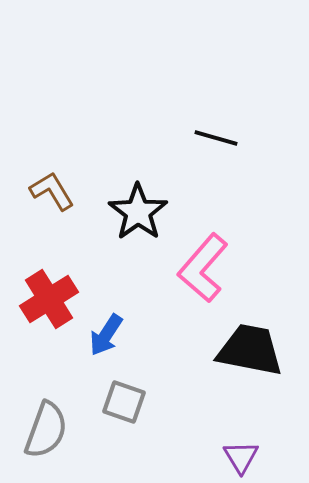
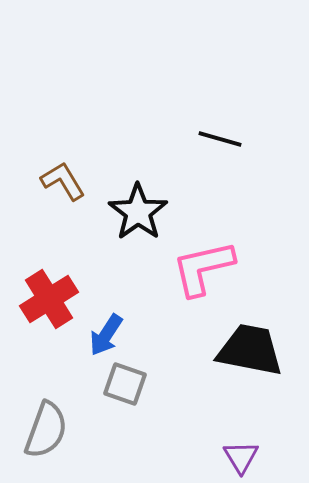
black line: moved 4 px right, 1 px down
brown L-shape: moved 11 px right, 10 px up
pink L-shape: rotated 36 degrees clockwise
gray square: moved 1 px right, 18 px up
